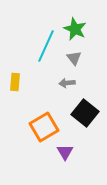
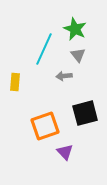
cyan line: moved 2 px left, 3 px down
gray triangle: moved 4 px right, 3 px up
gray arrow: moved 3 px left, 7 px up
black square: rotated 36 degrees clockwise
orange square: moved 1 px right, 1 px up; rotated 12 degrees clockwise
purple triangle: rotated 12 degrees counterclockwise
